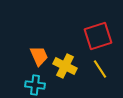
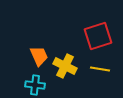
yellow line: rotated 48 degrees counterclockwise
